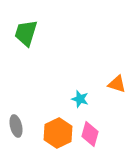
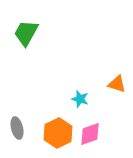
green trapezoid: rotated 12 degrees clockwise
gray ellipse: moved 1 px right, 2 px down
pink diamond: rotated 55 degrees clockwise
